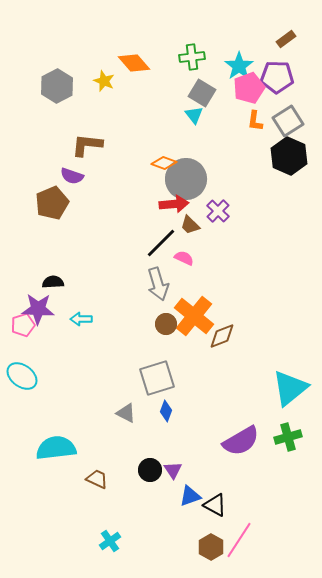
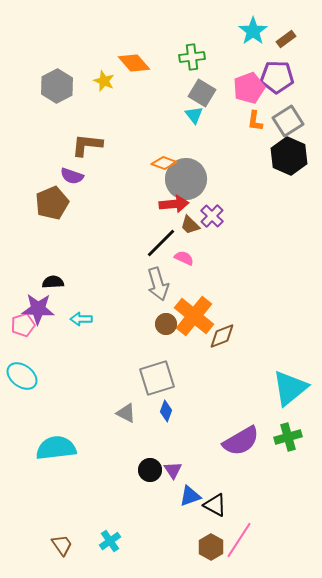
cyan star at (239, 66): moved 14 px right, 35 px up
purple cross at (218, 211): moved 6 px left, 5 px down
brown trapezoid at (97, 479): moved 35 px left, 66 px down; rotated 30 degrees clockwise
